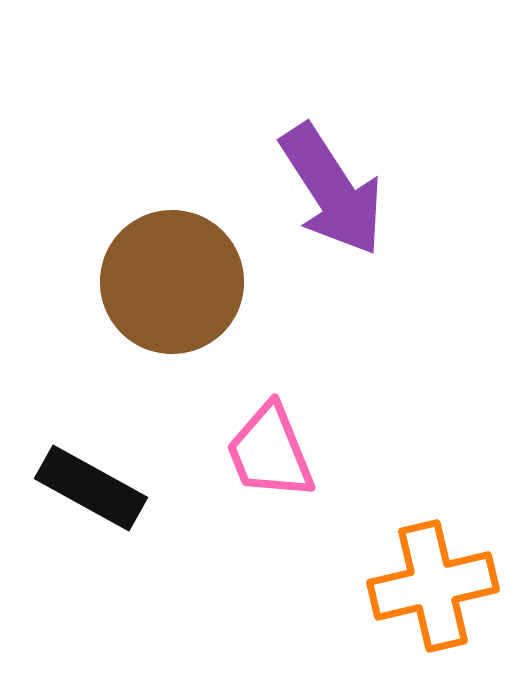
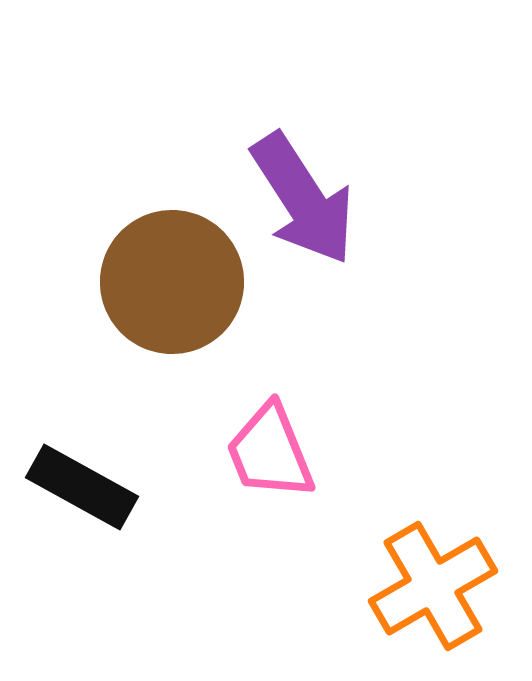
purple arrow: moved 29 px left, 9 px down
black rectangle: moved 9 px left, 1 px up
orange cross: rotated 17 degrees counterclockwise
